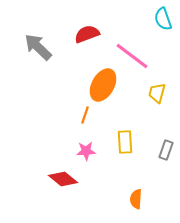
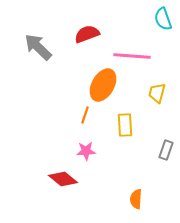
pink line: rotated 33 degrees counterclockwise
yellow rectangle: moved 17 px up
